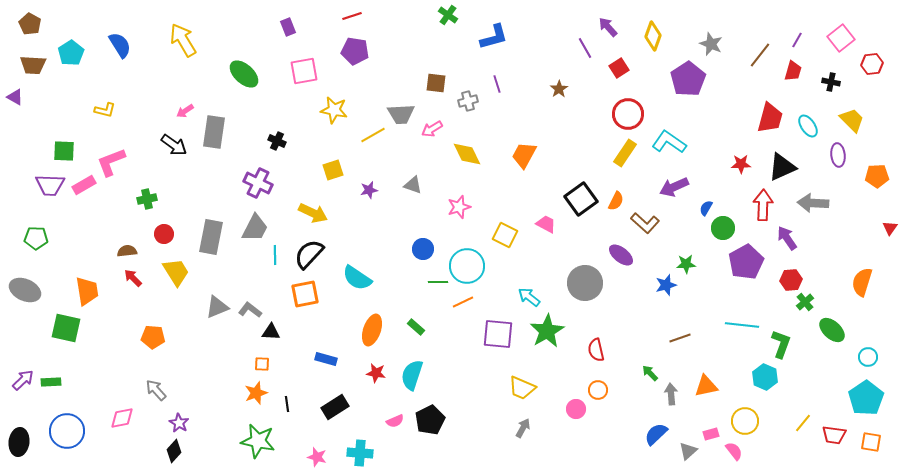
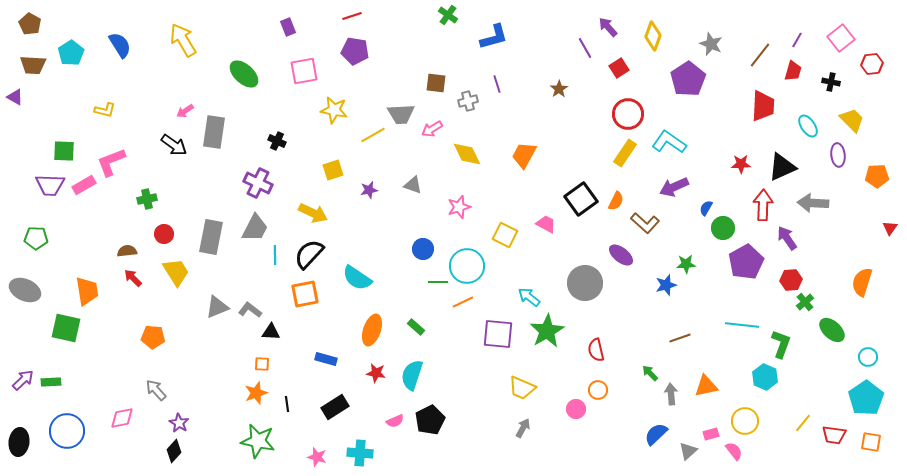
red trapezoid at (770, 118): moved 7 px left, 12 px up; rotated 12 degrees counterclockwise
